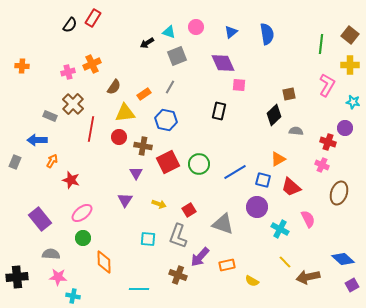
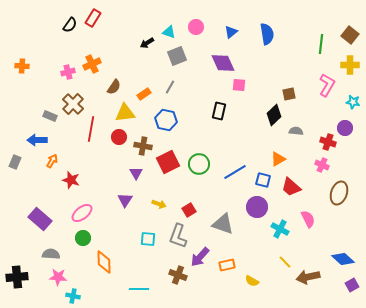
purple rectangle at (40, 219): rotated 10 degrees counterclockwise
